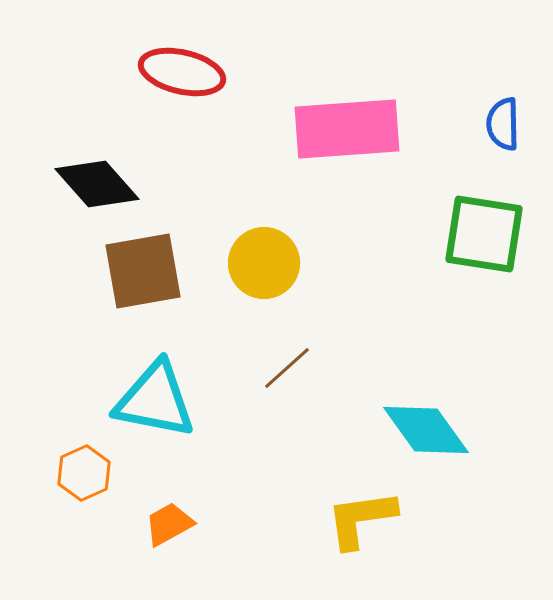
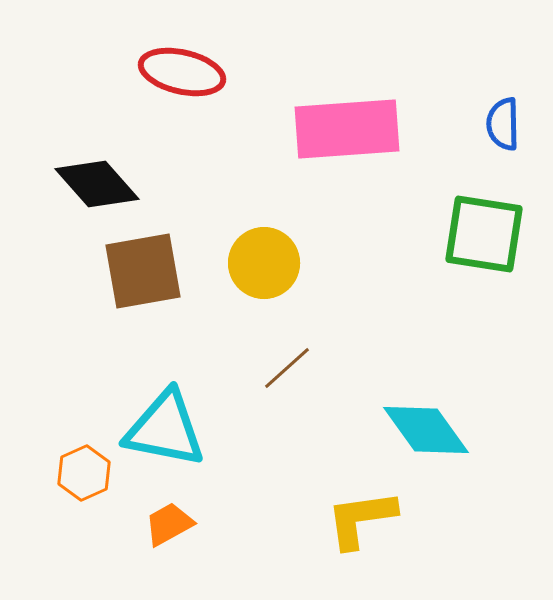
cyan triangle: moved 10 px right, 29 px down
